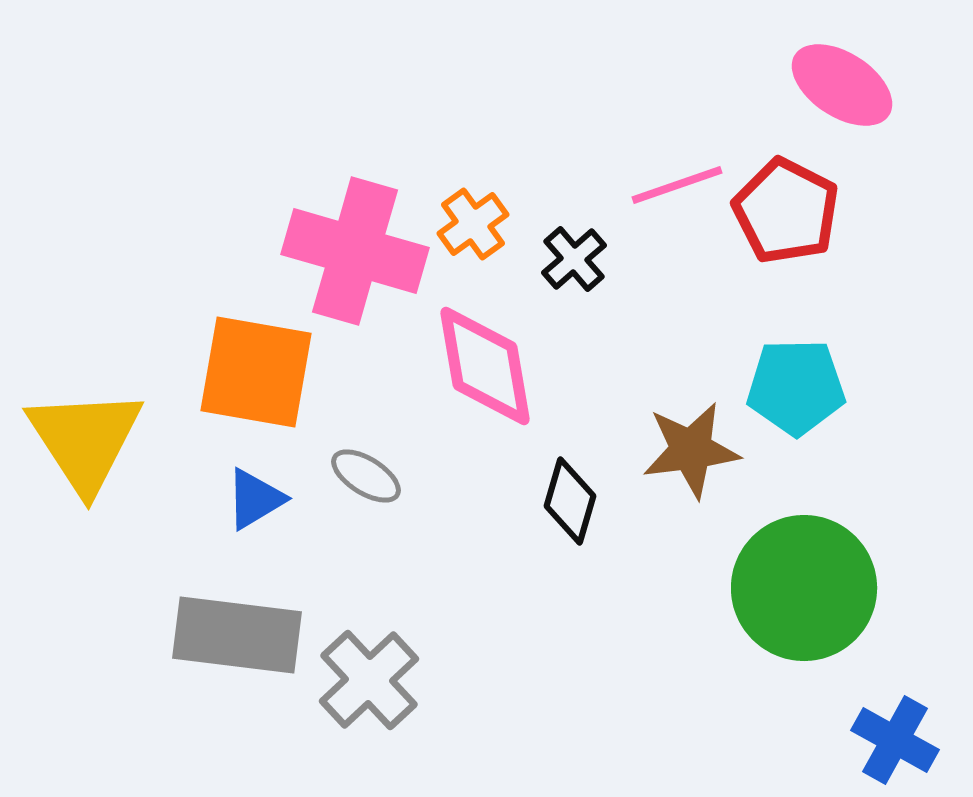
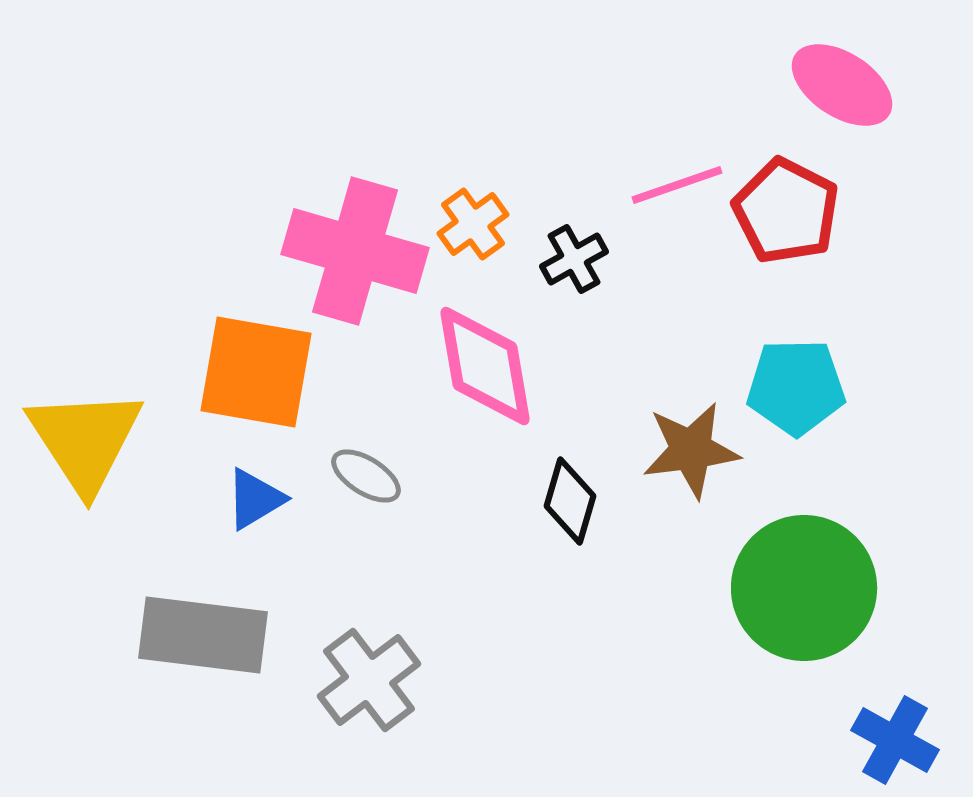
black cross: rotated 12 degrees clockwise
gray rectangle: moved 34 px left
gray cross: rotated 6 degrees clockwise
